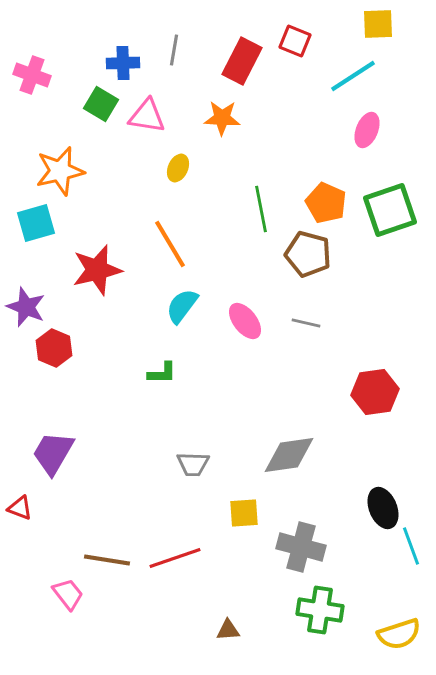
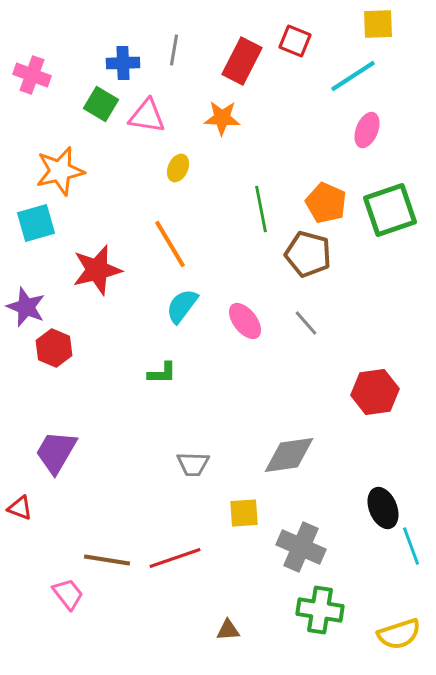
gray line at (306, 323): rotated 36 degrees clockwise
purple trapezoid at (53, 453): moved 3 px right, 1 px up
gray cross at (301, 547): rotated 9 degrees clockwise
